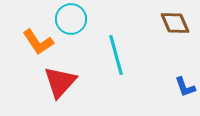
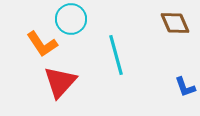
orange L-shape: moved 4 px right, 2 px down
